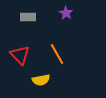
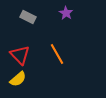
gray rectangle: rotated 28 degrees clockwise
yellow semicircle: moved 23 px left, 1 px up; rotated 30 degrees counterclockwise
